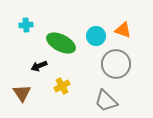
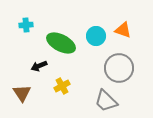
gray circle: moved 3 px right, 4 px down
